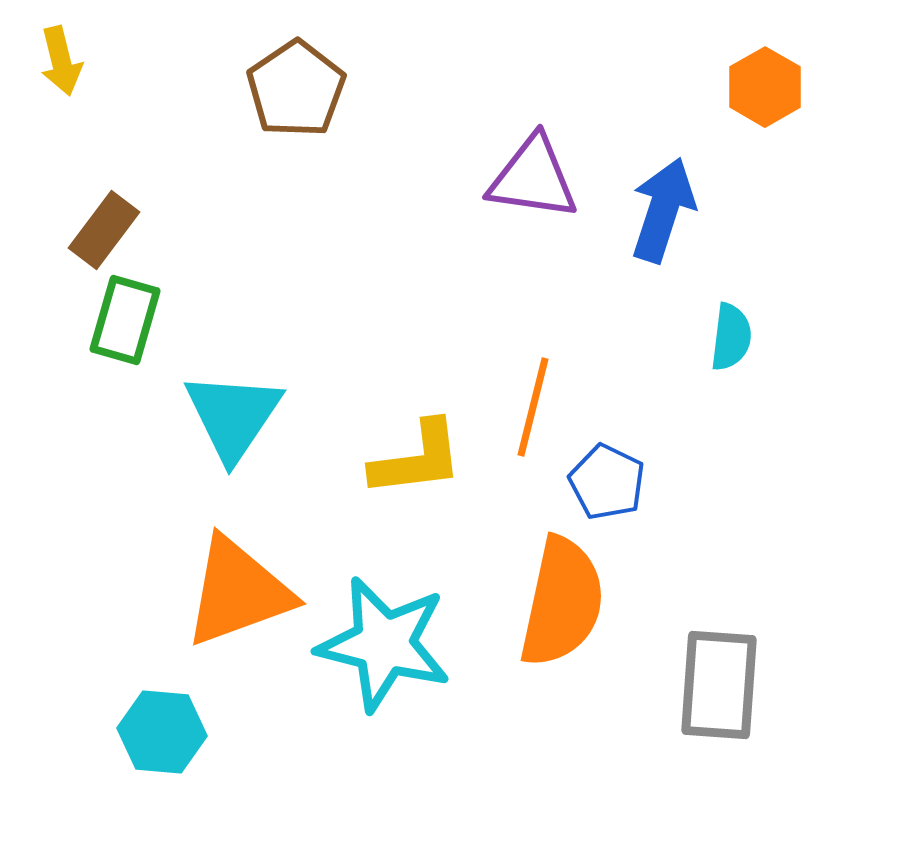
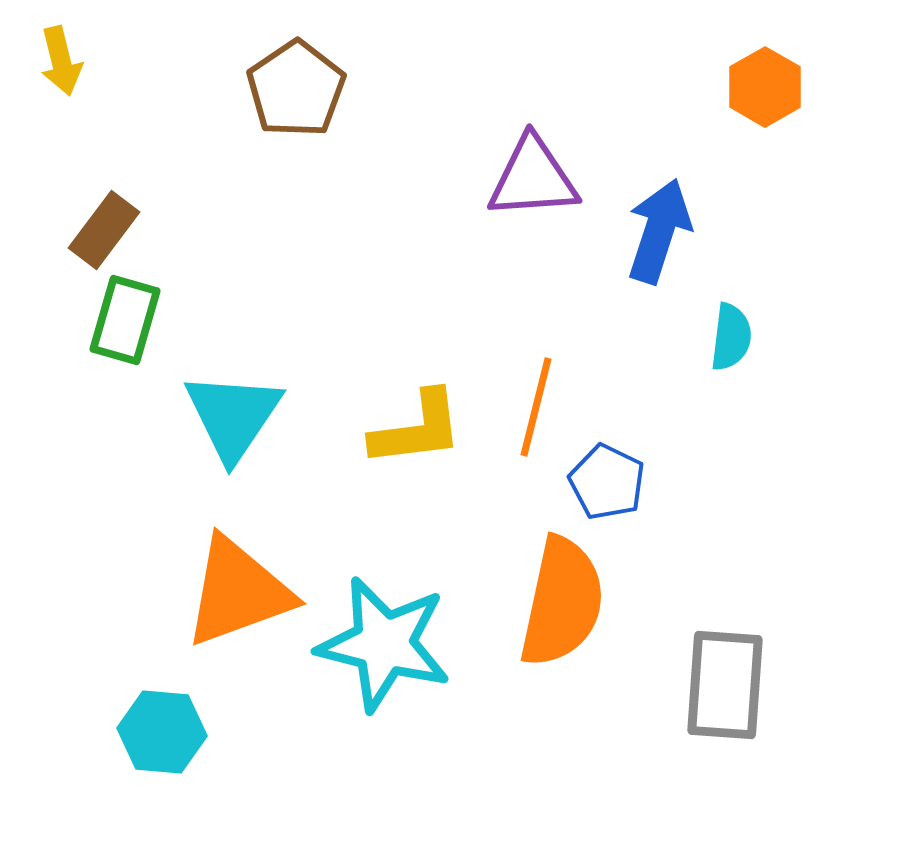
purple triangle: rotated 12 degrees counterclockwise
blue arrow: moved 4 px left, 21 px down
orange line: moved 3 px right
yellow L-shape: moved 30 px up
gray rectangle: moved 6 px right
